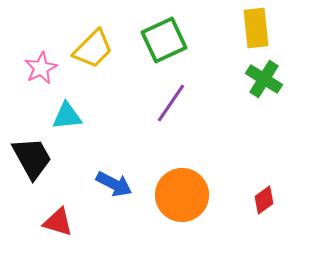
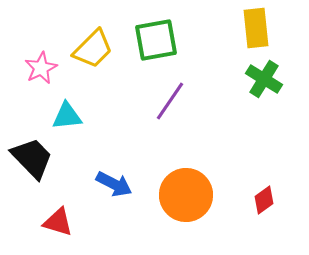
green square: moved 8 px left; rotated 15 degrees clockwise
purple line: moved 1 px left, 2 px up
black trapezoid: rotated 15 degrees counterclockwise
orange circle: moved 4 px right
